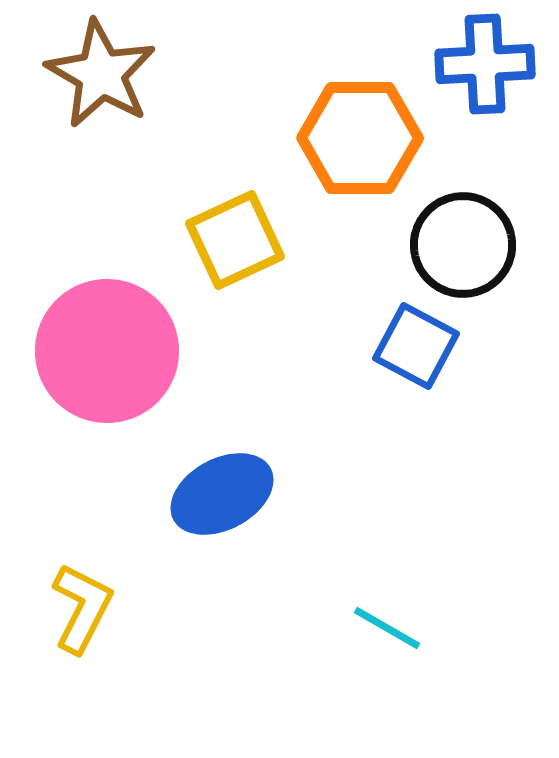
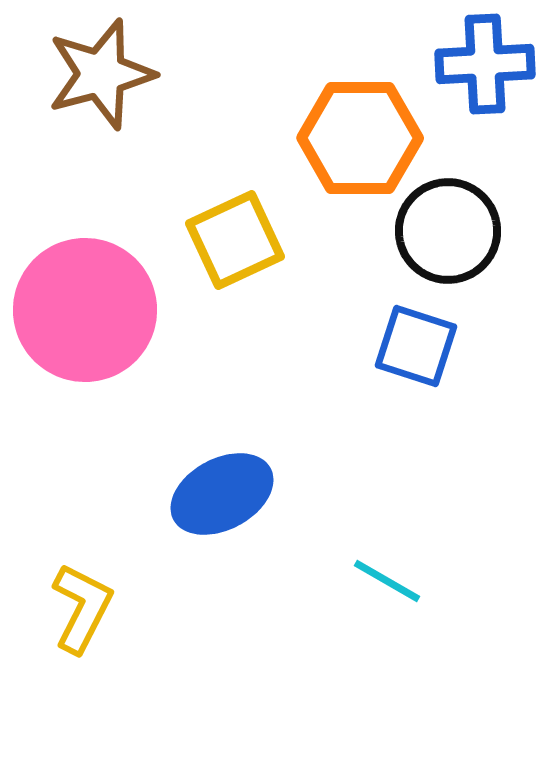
brown star: rotated 27 degrees clockwise
black circle: moved 15 px left, 14 px up
blue square: rotated 10 degrees counterclockwise
pink circle: moved 22 px left, 41 px up
cyan line: moved 47 px up
